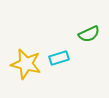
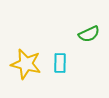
cyan rectangle: moved 1 px right, 5 px down; rotated 72 degrees counterclockwise
